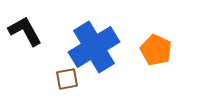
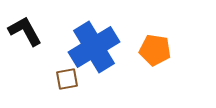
orange pentagon: moved 1 px left; rotated 16 degrees counterclockwise
